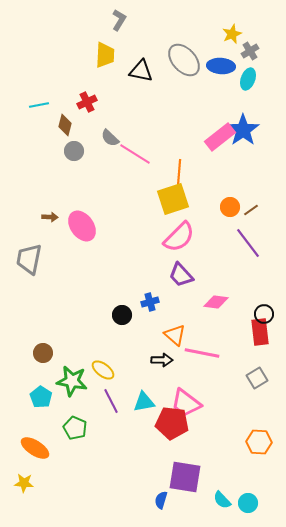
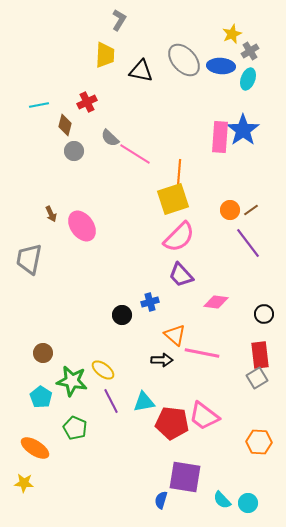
pink rectangle at (220, 137): rotated 48 degrees counterclockwise
orange circle at (230, 207): moved 3 px down
brown arrow at (50, 217): moved 1 px right, 3 px up; rotated 63 degrees clockwise
red rectangle at (260, 332): moved 23 px down
pink trapezoid at (186, 403): moved 18 px right, 13 px down
